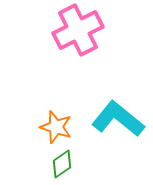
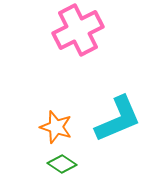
cyan L-shape: rotated 118 degrees clockwise
green diamond: rotated 68 degrees clockwise
